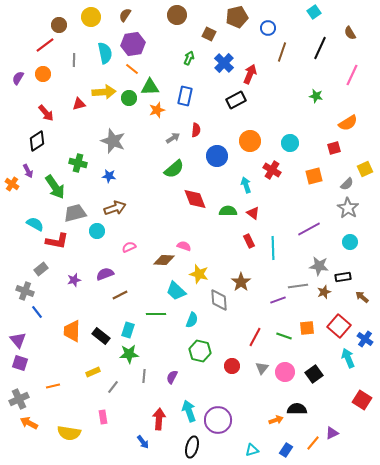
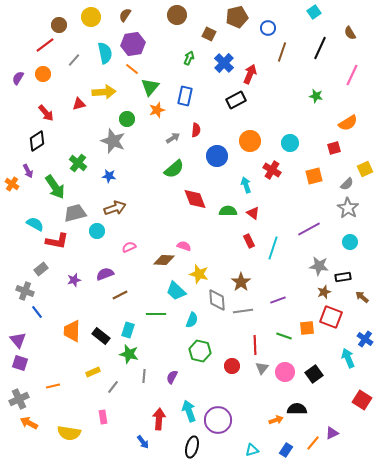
gray line at (74, 60): rotated 40 degrees clockwise
green triangle at (150, 87): rotated 48 degrees counterclockwise
green circle at (129, 98): moved 2 px left, 21 px down
green cross at (78, 163): rotated 24 degrees clockwise
cyan line at (273, 248): rotated 20 degrees clockwise
gray line at (298, 286): moved 55 px left, 25 px down
gray diamond at (219, 300): moved 2 px left
red square at (339, 326): moved 8 px left, 9 px up; rotated 20 degrees counterclockwise
red line at (255, 337): moved 8 px down; rotated 30 degrees counterclockwise
green star at (129, 354): rotated 18 degrees clockwise
